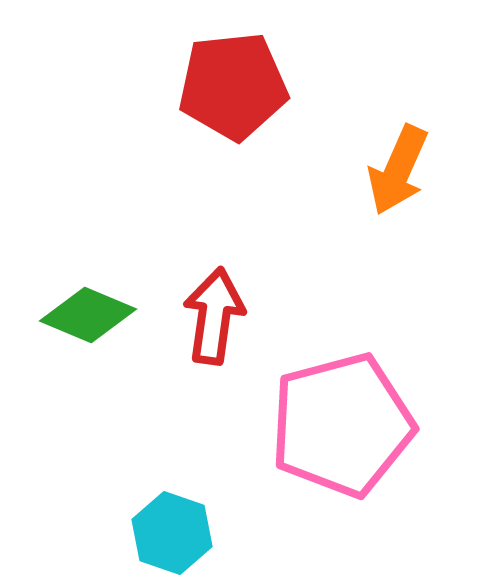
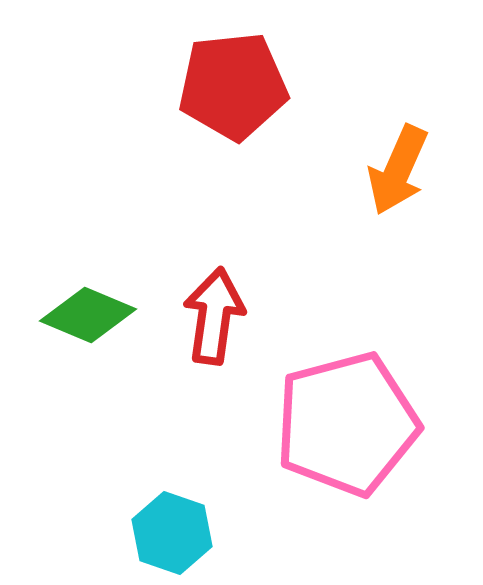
pink pentagon: moved 5 px right, 1 px up
